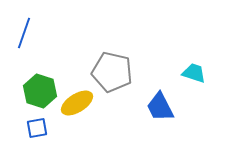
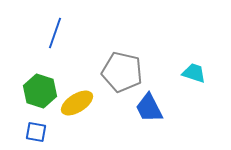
blue line: moved 31 px right
gray pentagon: moved 10 px right
blue trapezoid: moved 11 px left, 1 px down
blue square: moved 1 px left, 4 px down; rotated 20 degrees clockwise
